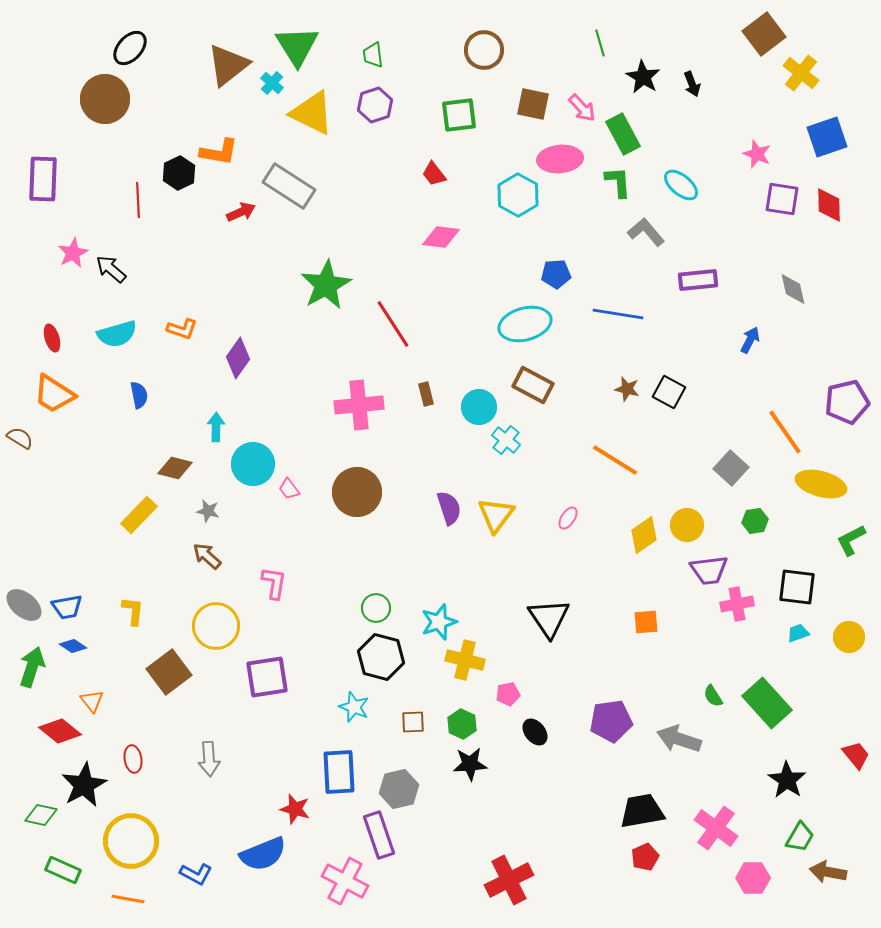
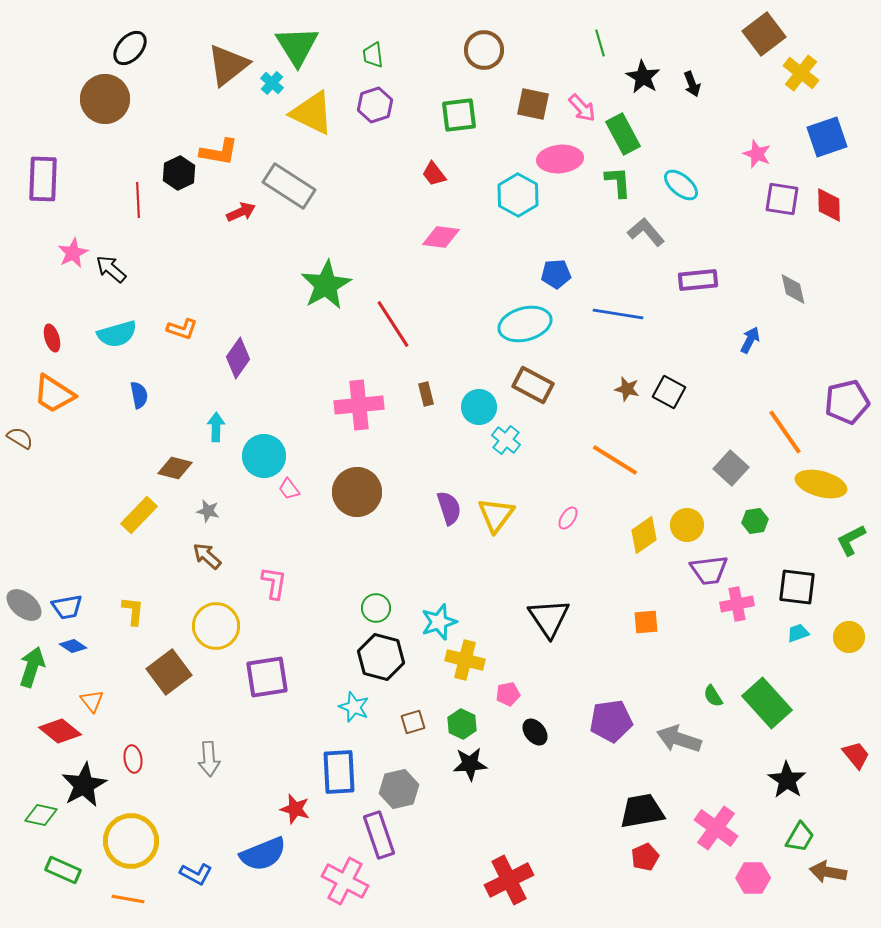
cyan circle at (253, 464): moved 11 px right, 8 px up
brown square at (413, 722): rotated 15 degrees counterclockwise
